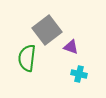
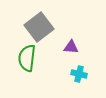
gray square: moved 8 px left, 3 px up
purple triangle: rotated 14 degrees counterclockwise
